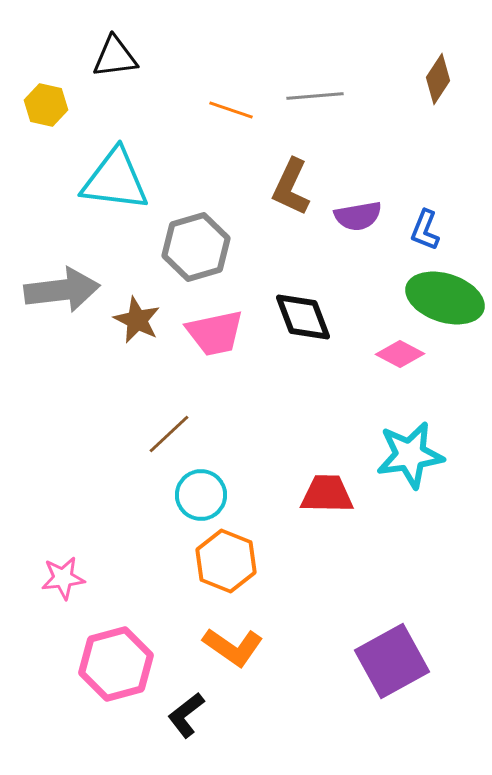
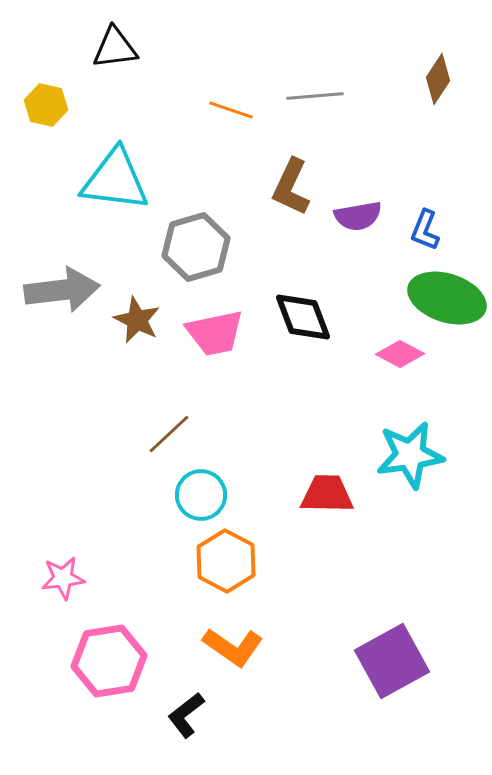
black triangle: moved 9 px up
green ellipse: moved 2 px right
orange hexagon: rotated 6 degrees clockwise
pink hexagon: moved 7 px left, 3 px up; rotated 6 degrees clockwise
